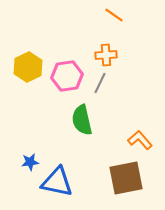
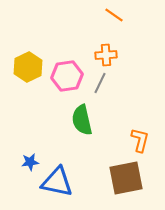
orange L-shape: rotated 55 degrees clockwise
